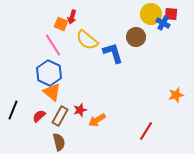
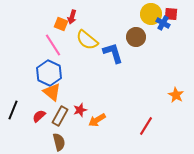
orange star: rotated 28 degrees counterclockwise
red line: moved 5 px up
